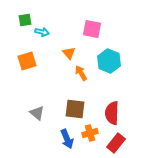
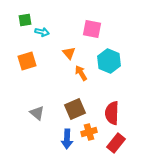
brown square: rotated 30 degrees counterclockwise
orange cross: moved 1 px left, 1 px up
blue arrow: rotated 24 degrees clockwise
